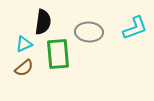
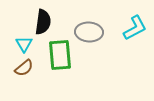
cyan L-shape: rotated 8 degrees counterclockwise
cyan triangle: rotated 36 degrees counterclockwise
green rectangle: moved 2 px right, 1 px down
